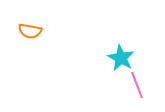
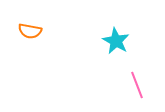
cyan star: moved 5 px left, 17 px up
